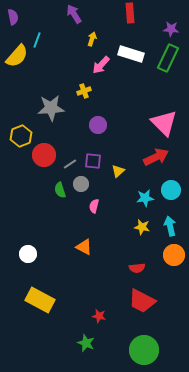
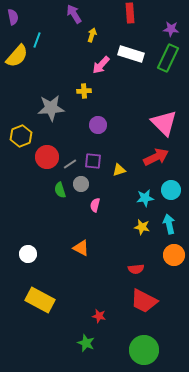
yellow arrow: moved 4 px up
yellow cross: rotated 16 degrees clockwise
red circle: moved 3 px right, 2 px down
yellow triangle: moved 1 px right, 1 px up; rotated 24 degrees clockwise
pink semicircle: moved 1 px right, 1 px up
cyan arrow: moved 1 px left, 2 px up
orange triangle: moved 3 px left, 1 px down
red semicircle: moved 1 px left, 1 px down
red trapezoid: moved 2 px right
